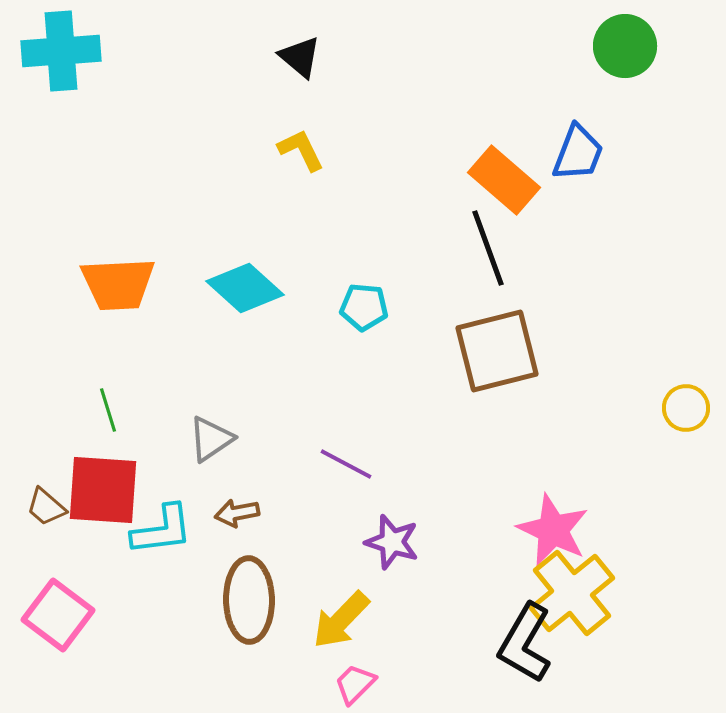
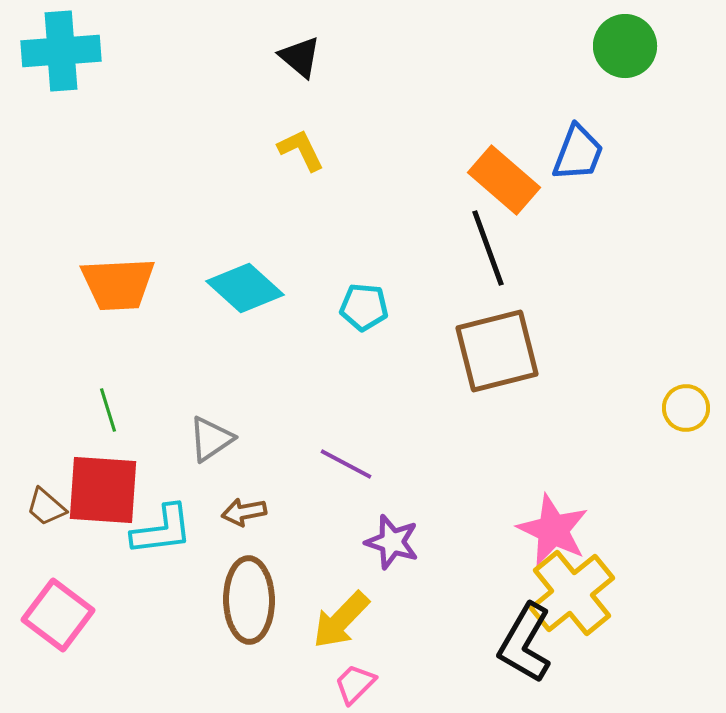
brown arrow: moved 7 px right, 1 px up
